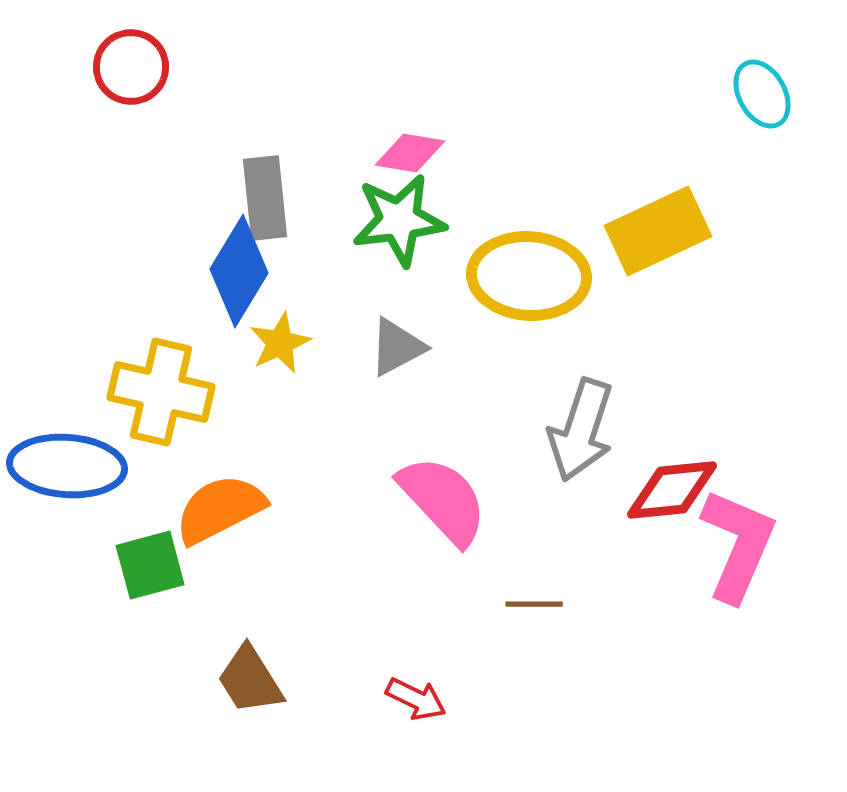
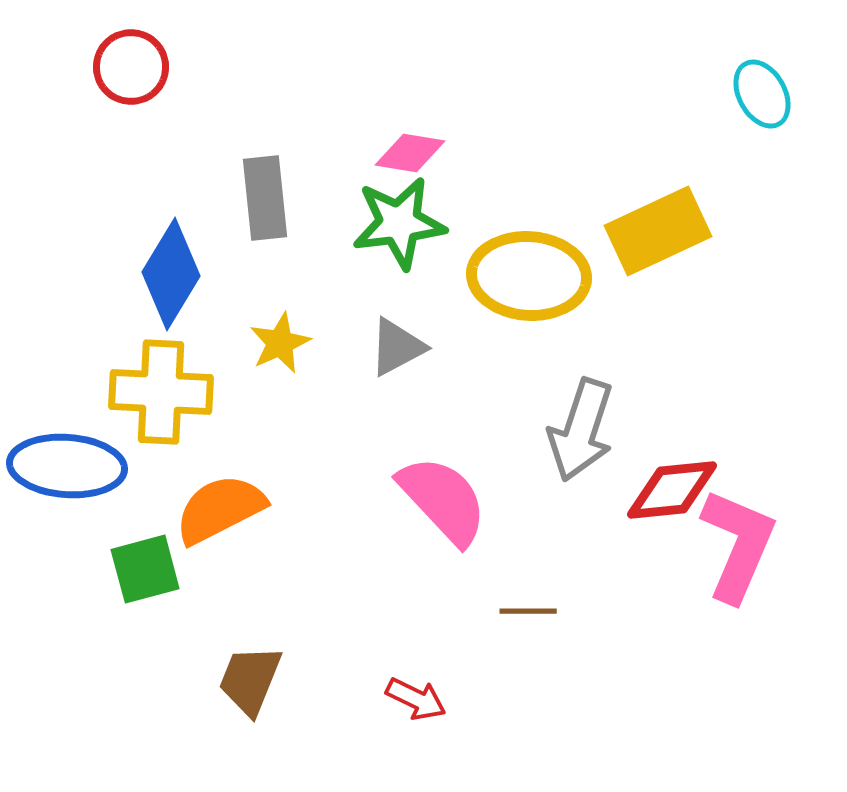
green star: moved 3 px down
blue diamond: moved 68 px left, 3 px down
yellow cross: rotated 10 degrees counterclockwise
green square: moved 5 px left, 4 px down
brown line: moved 6 px left, 7 px down
brown trapezoid: rotated 54 degrees clockwise
